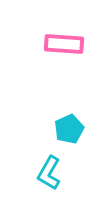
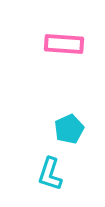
cyan L-shape: moved 1 px right, 1 px down; rotated 12 degrees counterclockwise
